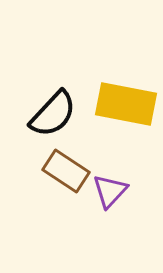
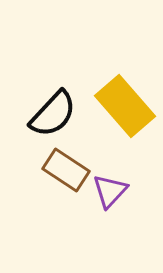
yellow rectangle: moved 1 px left, 2 px down; rotated 38 degrees clockwise
brown rectangle: moved 1 px up
